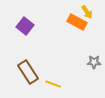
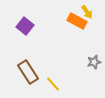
orange rectangle: moved 1 px up
gray star: rotated 16 degrees counterclockwise
yellow line: rotated 28 degrees clockwise
